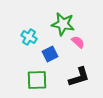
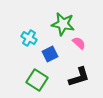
cyan cross: moved 1 px down
pink semicircle: moved 1 px right, 1 px down
green square: rotated 35 degrees clockwise
